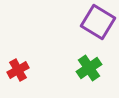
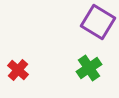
red cross: rotated 20 degrees counterclockwise
